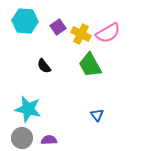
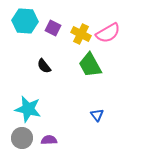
purple square: moved 5 px left, 1 px down; rotated 28 degrees counterclockwise
